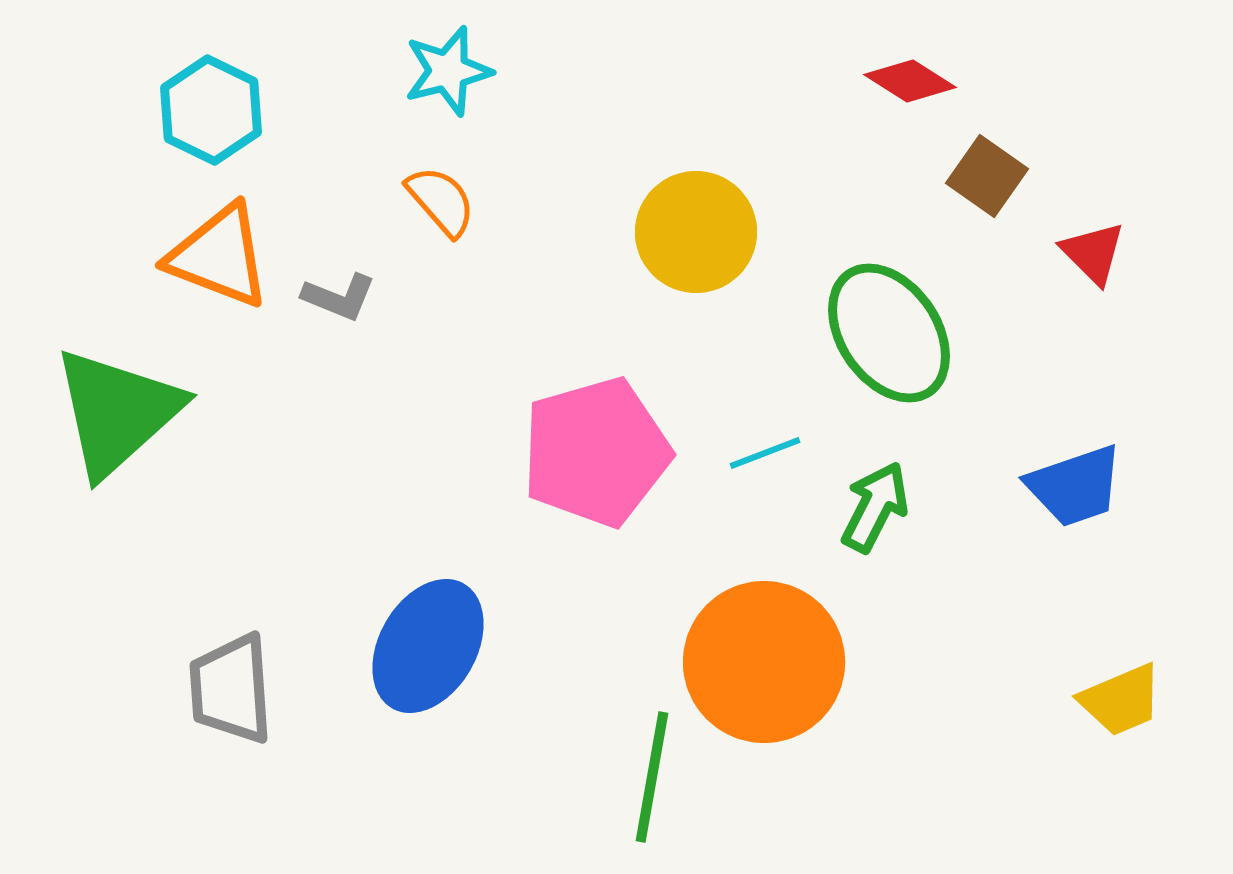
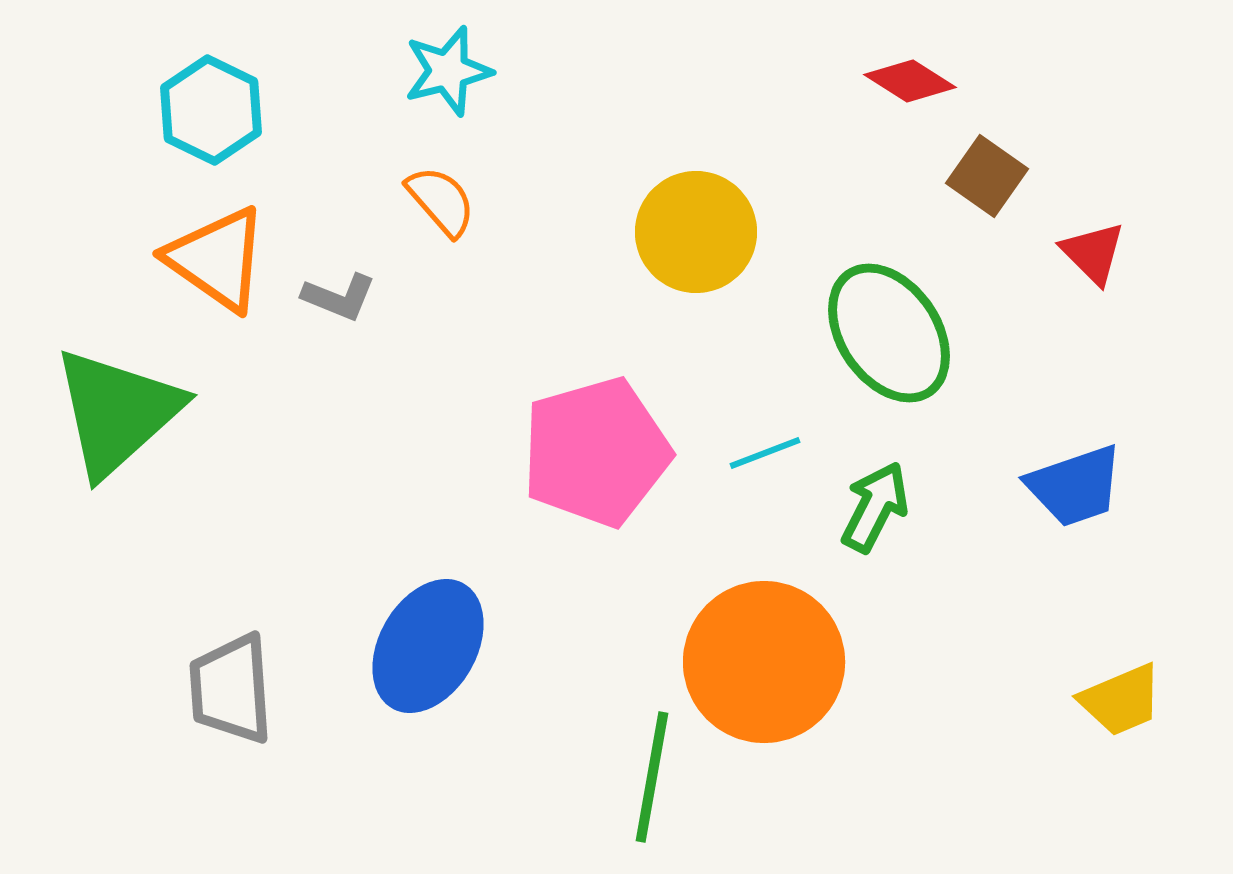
orange triangle: moved 2 px left, 3 px down; rotated 14 degrees clockwise
